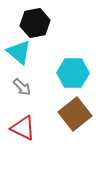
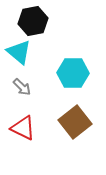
black hexagon: moved 2 px left, 2 px up
brown square: moved 8 px down
